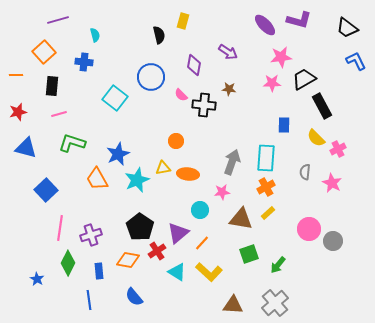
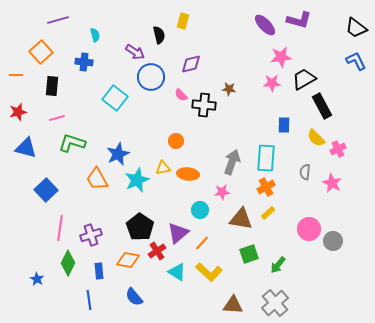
black trapezoid at (347, 28): moved 9 px right
orange square at (44, 52): moved 3 px left
purple arrow at (228, 52): moved 93 px left
purple diamond at (194, 65): moved 3 px left, 1 px up; rotated 65 degrees clockwise
pink line at (59, 114): moved 2 px left, 4 px down
